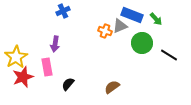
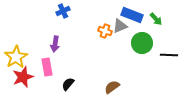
black line: rotated 30 degrees counterclockwise
